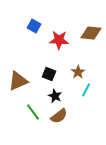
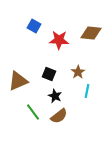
cyan line: moved 1 px right, 1 px down; rotated 16 degrees counterclockwise
